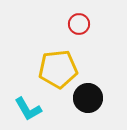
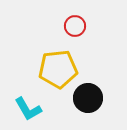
red circle: moved 4 px left, 2 px down
